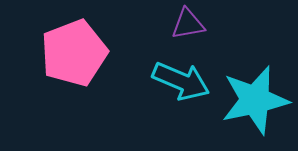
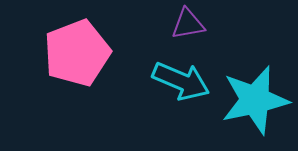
pink pentagon: moved 3 px right
